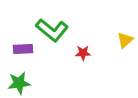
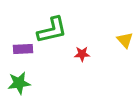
green L-shape: rotated 52 degrees counterclockwise
yellow triangle: rotated 30 degrees counterclockwise
red star: moved 1 px left, 1 px down
